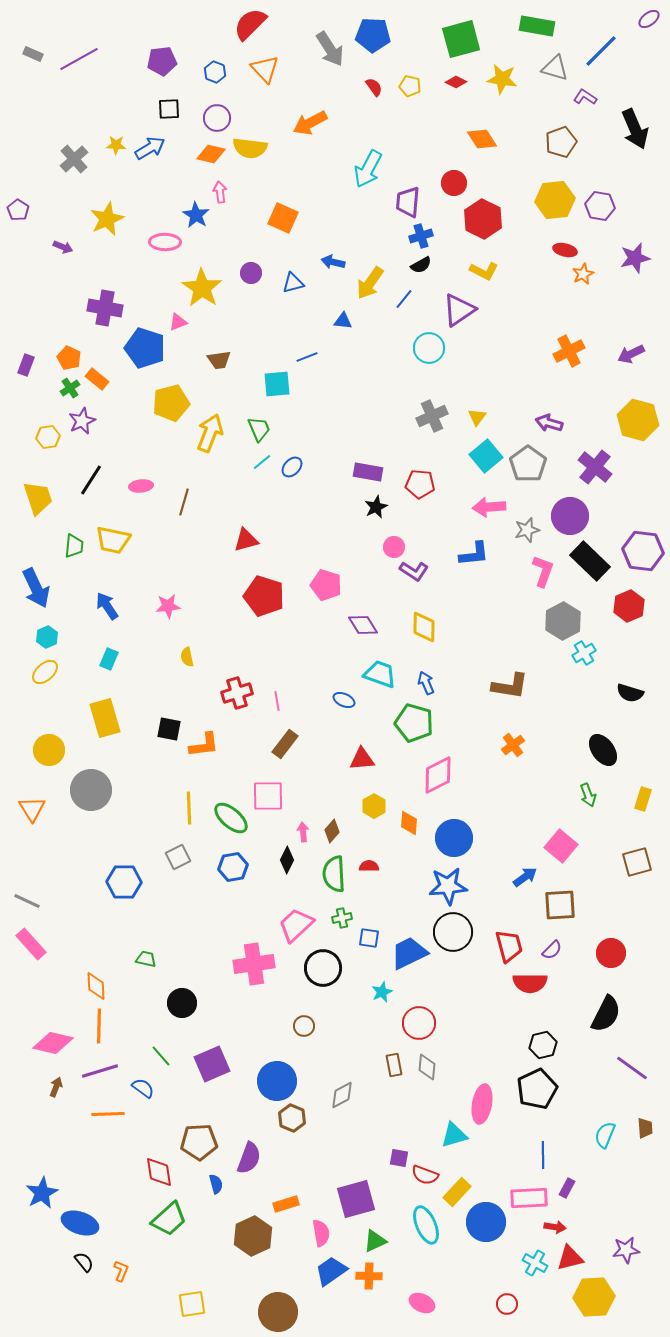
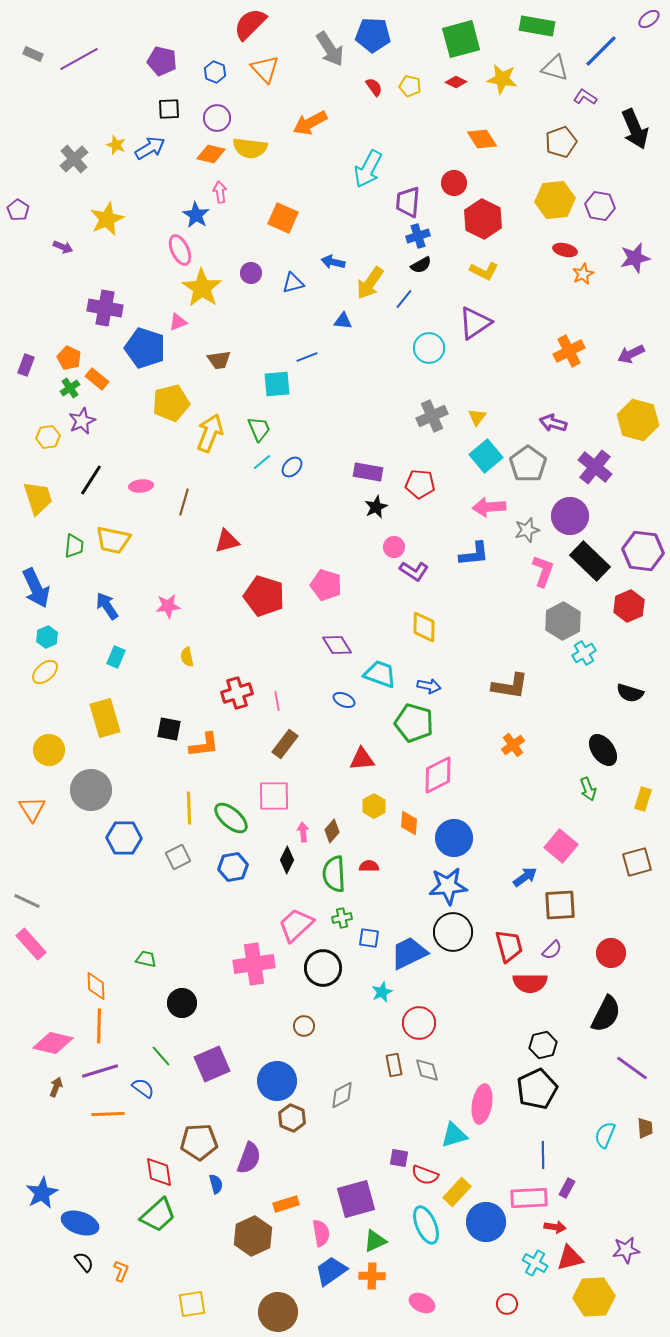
purple pentagon at (162, 61): rotated 20 degrees clockwise
yellow star at (116, 145): rotated 18 degrees clockwise
blue cross at (421, 236): moved 3 px left
pink ellipse at (165, 242): moved 15 px right, 8 px down; rotated 64 degrees clockwise
purple triangle at (459, 310): moved 16 px right, 13 px down
purple arrow at (549, 423): moved 4 px right
red triangle at (246, 540): moved 19 px left, 1 px down
purple diamond at (363, 625): moved 26 px left, 20 px down
cyan rectangle at (109, 659): moved 7 px right, 2 px up
blue arrow at (426, 683): moved 3 px right, 3 px down; rotated 125 degrees clockwise
green arrow at (588, 795): moved 6 px up
pink square at (268, 796): moved 6 px right
blue hexagon at (124, 882): moved 44 px up
gray diamond at (427, 1067): moved 3 px down; rotated 20 degrees counterclockwise
green trapezoid at (169, 1219): moved 11 px left, 4 px up
orange cross at (369, 1276): moved 3 px right
